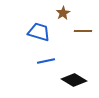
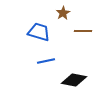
black diamond: rotated 20 degrees counterclockwise
